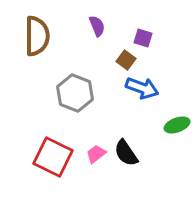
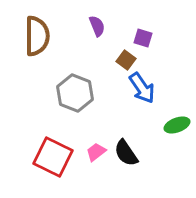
blue arrow: rotated 36 degrees clockwise
pink trapezoid: moved 2 px up
